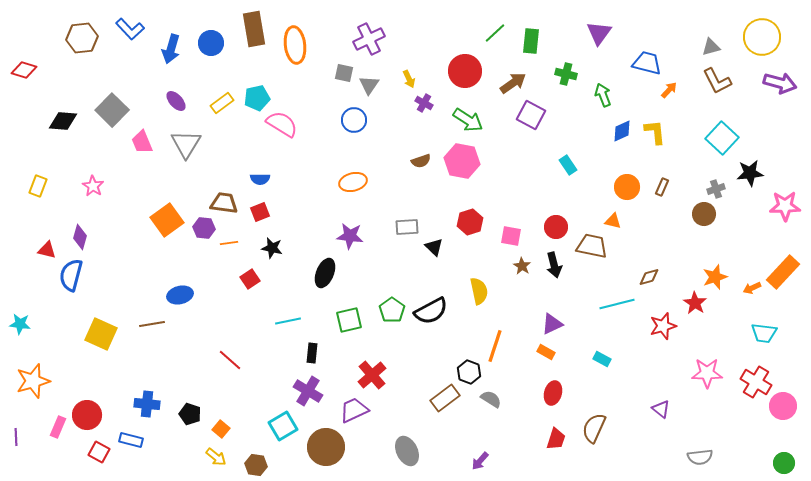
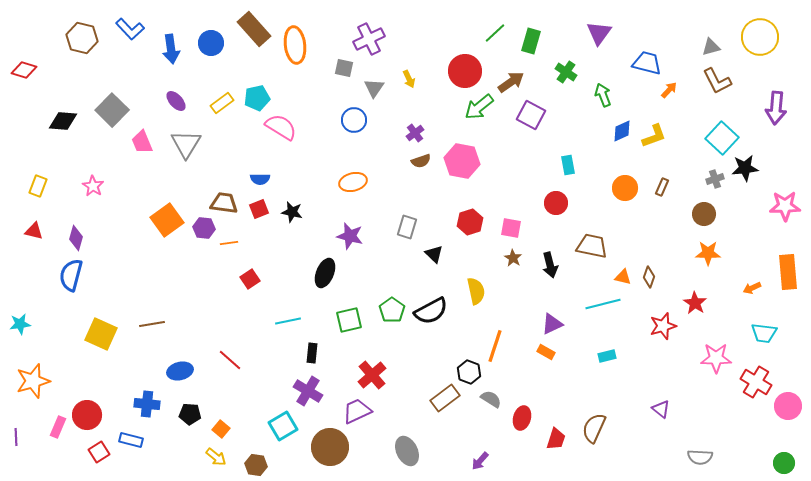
brown rectangle at (254, 29): rotated 32 degrees counterclockwise
yellow circle at (762, 37): moved 2 px left
brown hexagon at (82, 38): rotated 20 degrees clockwise
green rectangle at (531, 41): rotated 10 degrees clockwise
blue arrow at (171, 49): rotated 24 degrees counterclockwise
gray square at (344, 73): moved 5 px up
green cross at (566, 74): moved 2 px up; rotated 20 degrees clockwise
brown arrow at (513, 83): moved 2 px left, 1 px up
purple arrow at (780, 83): moved 4 px left, 25 px down; rotated 80 degrees clockwise
gray triangle at (369, 85): moved 5 px right, 3 px down
purple cross at (424, 103): moved 9 px left, 30 px down; rotated 24 degrees clockwise
green arrow at (468, 120): moved 11 px right, 13 px up; rotated 108 degrees clockwise
pink semicircle at (282, 124): moved 1 px left, 3 px down
yellow L-shape at (655, 132): moved 1 px left, 4 px down; rotated 76 degrees clockwise
cyan rectangle at (568, 165): rotated 24 degrees clockwise
black star at (750, 173): moved 5 px left, 5 px up
orange circle at (627, 187): moved 2 px left, 1 px down
gray cross at (716, 189): moved 1 px left, 10 px up
red square at (260, 212): moved 1 px left, 3 px up
orange triangle at (613, 221): moved 10 px right, 56 px down
gray rectangle at (407, 227): rotated 70 degrees counterclockwise
red circle at (556, 227): moved 24 px up
purple star at (350, 236): rotated 8 degrees clockwise
pink square at (511, 236): moved 8 px up
purple diamond at (80, 237): moved 4 px left, 1 px down
black triangle at (434, 247): moved 7 px down
black star at (272, 248): moved 20 px right, 36 px up
red triangle at (47, 250): moved 13 px left, 19 px up
black arrow at (554, 265): moved 4 px left
brown star at (522, 266): moved 9 px left, 8 px up
orange rectangle at (783, 272): moved 5 px right; rotated 48 degrees counterclockwise
brown diamond at (649, 277): rotated 55 degrees counterclockwise
orange star at (715, 277): moved 7 px left, 24 px up; rotated 20 degrees clockwise
yellow semicircle at (479, 291): moved 3 px left
blue ellipse at (180, 295): moved 76 px down
cyan line at (617, 304): moved 14 px left
cyan star at (20, 324): rotated 15 degrees counterclockwise
cyan rectangle at (602, 359): moved 5 px right, 3 px up; rotated 42 degrees counterclockwise
pink star at (707, 373): moved 9 px right, 15 px up
red ellipse at (553, 393): moved 31 px left, 25 px down
pink circle at (783, 406): moved 5 px right
purple trapezoid at (354, 410): moved 3 px right, 1 px down
black pentagon at (190, 414): rotated 15 degrees counterclockwise
brown circle at (326, 447): moved 4 px right
red square at (99, 452): rotated 30 degrees clockwise
gray semicircle at (700, 457): rotated 10 degrees clockwise
